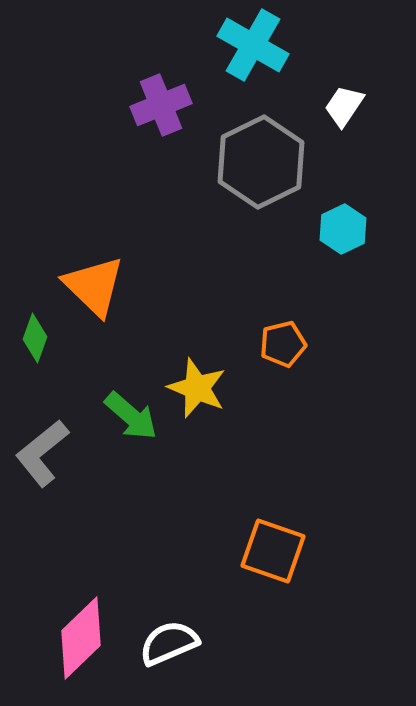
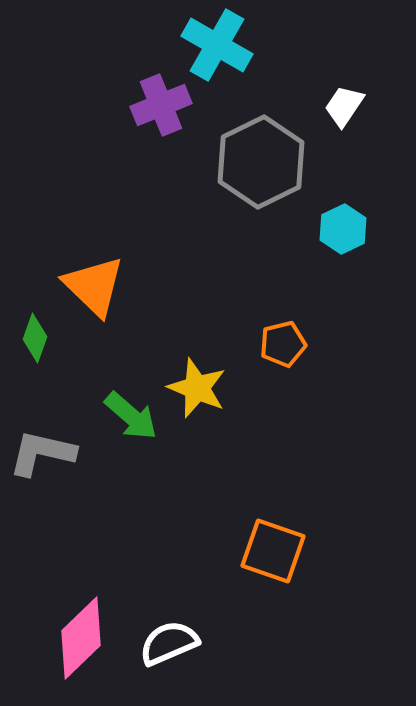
cyan cross: moved 36 px left
gray L-shape: rotated 52 degrees clockwise
